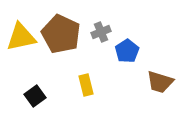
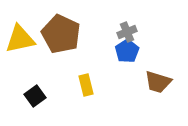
gray cross: moved 26 px right
yellow triangle: moved 1 px left, 2 px down
brown trapezoid: moved 2 px left
